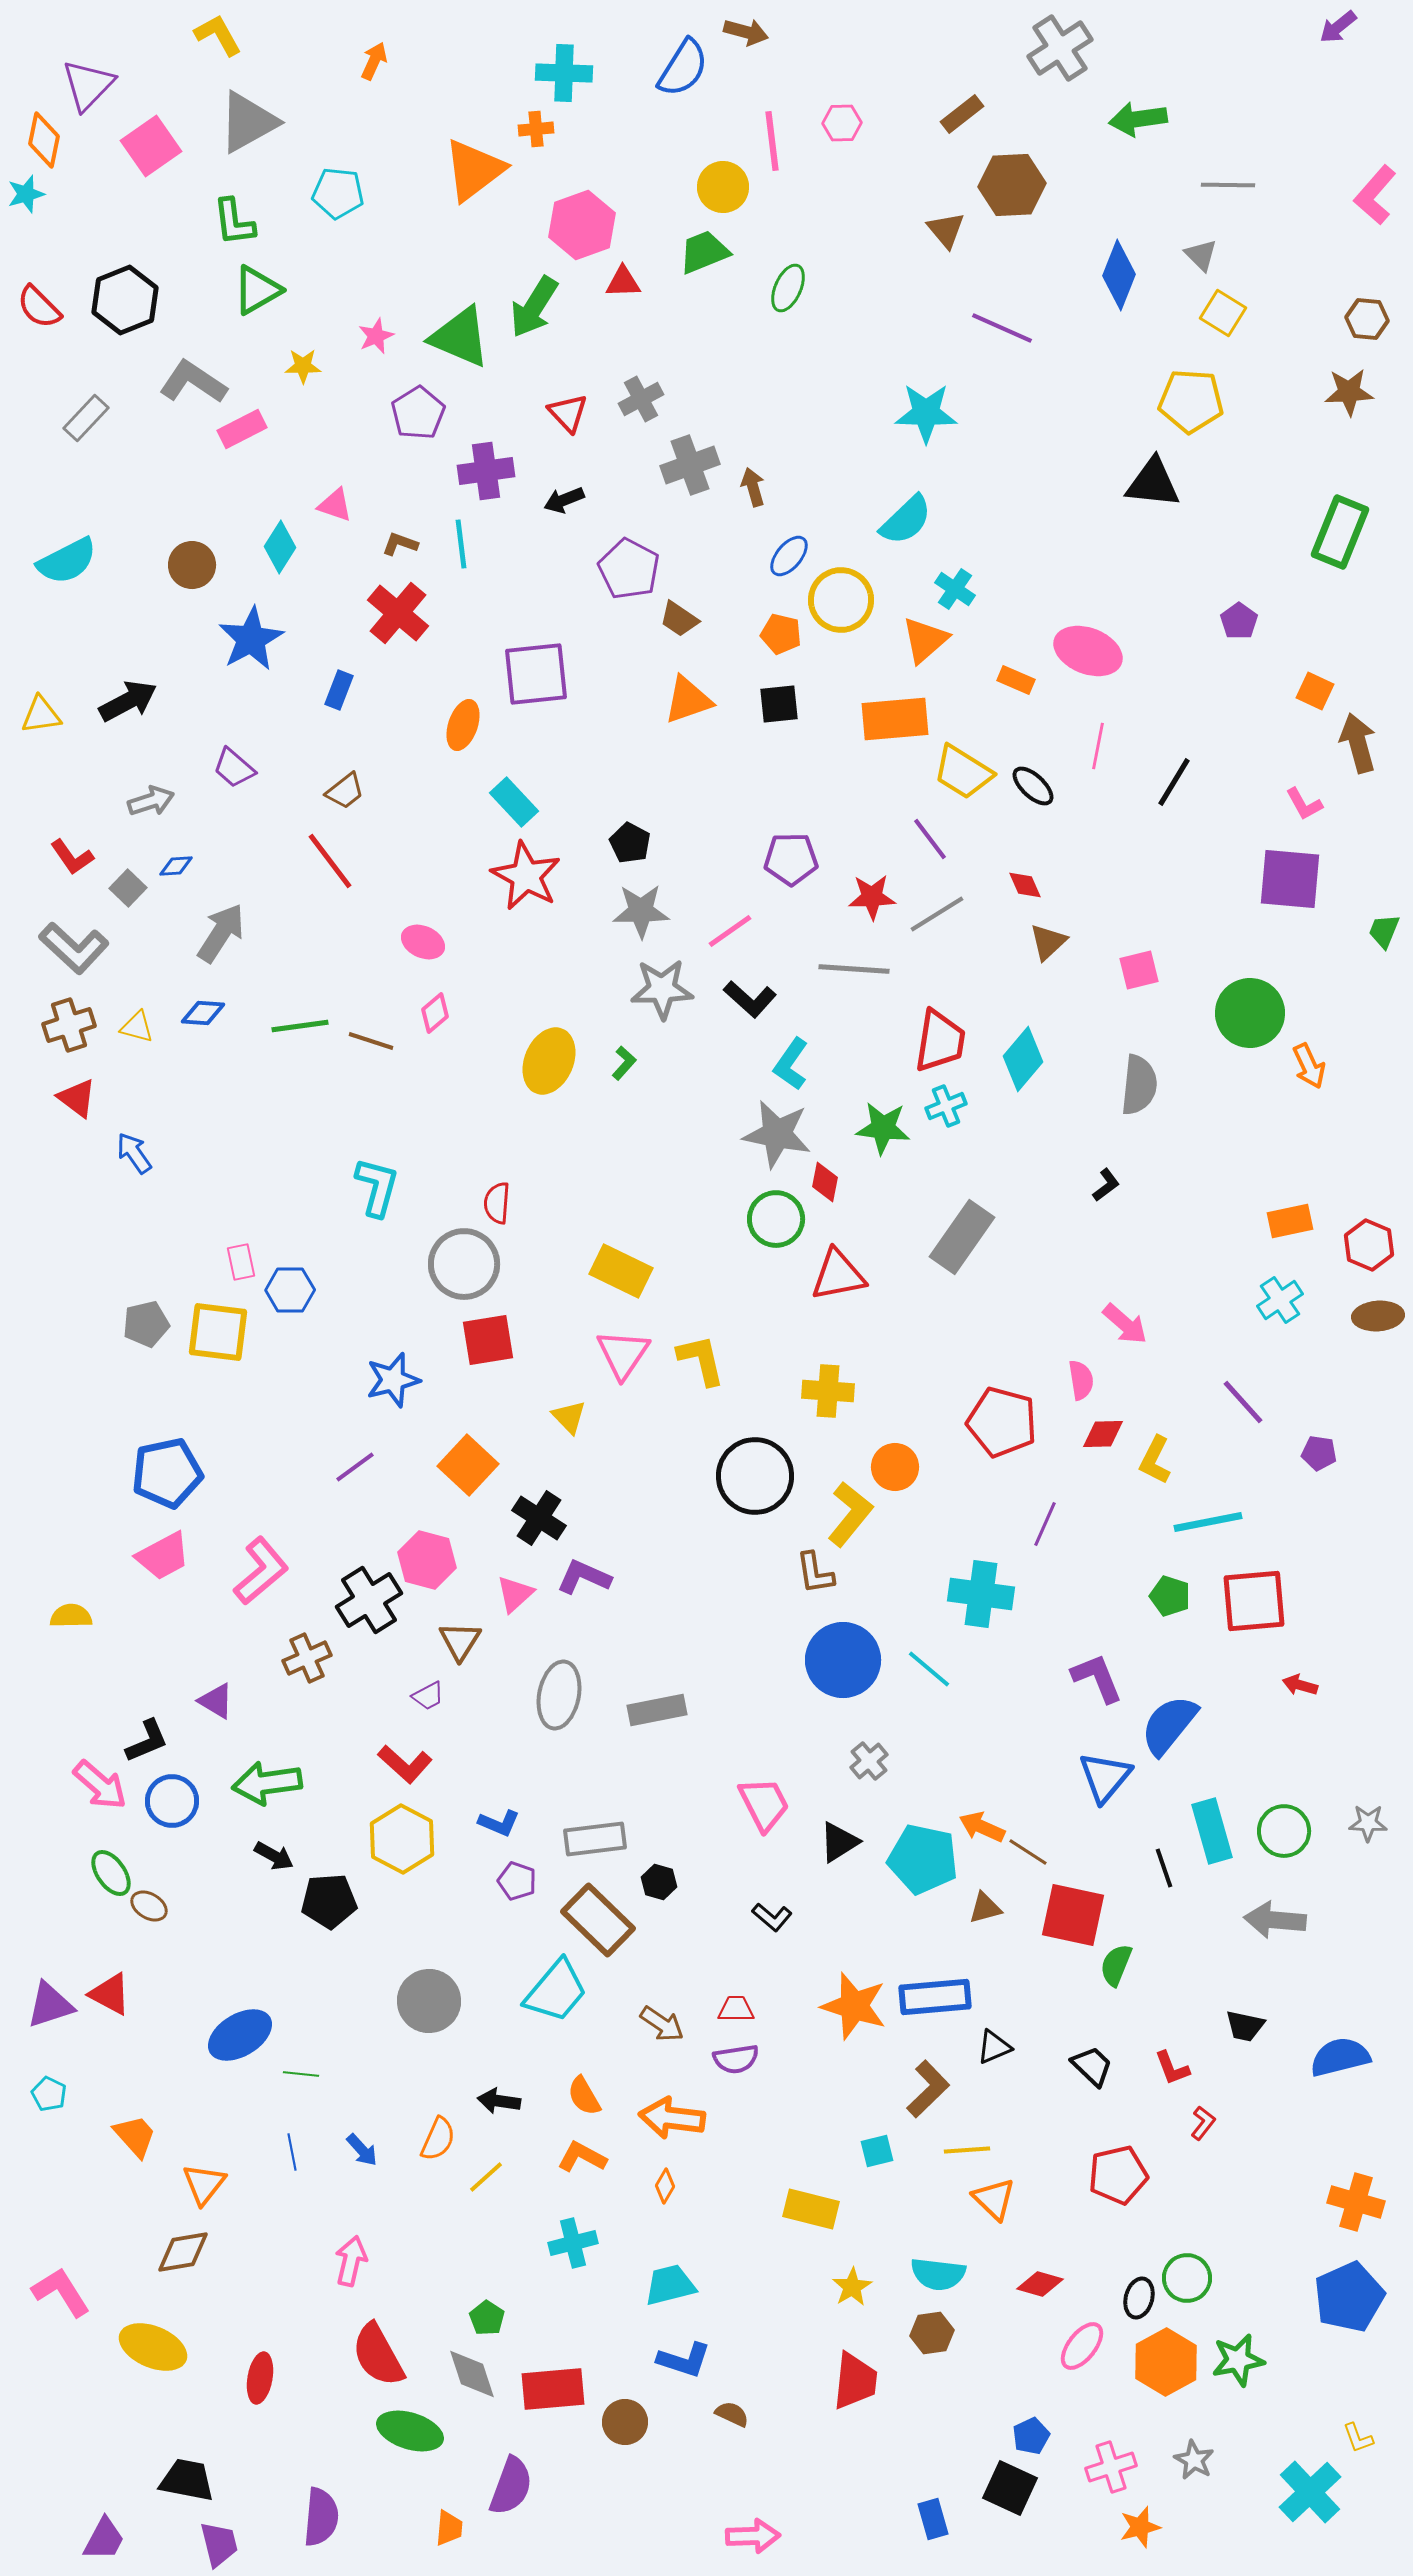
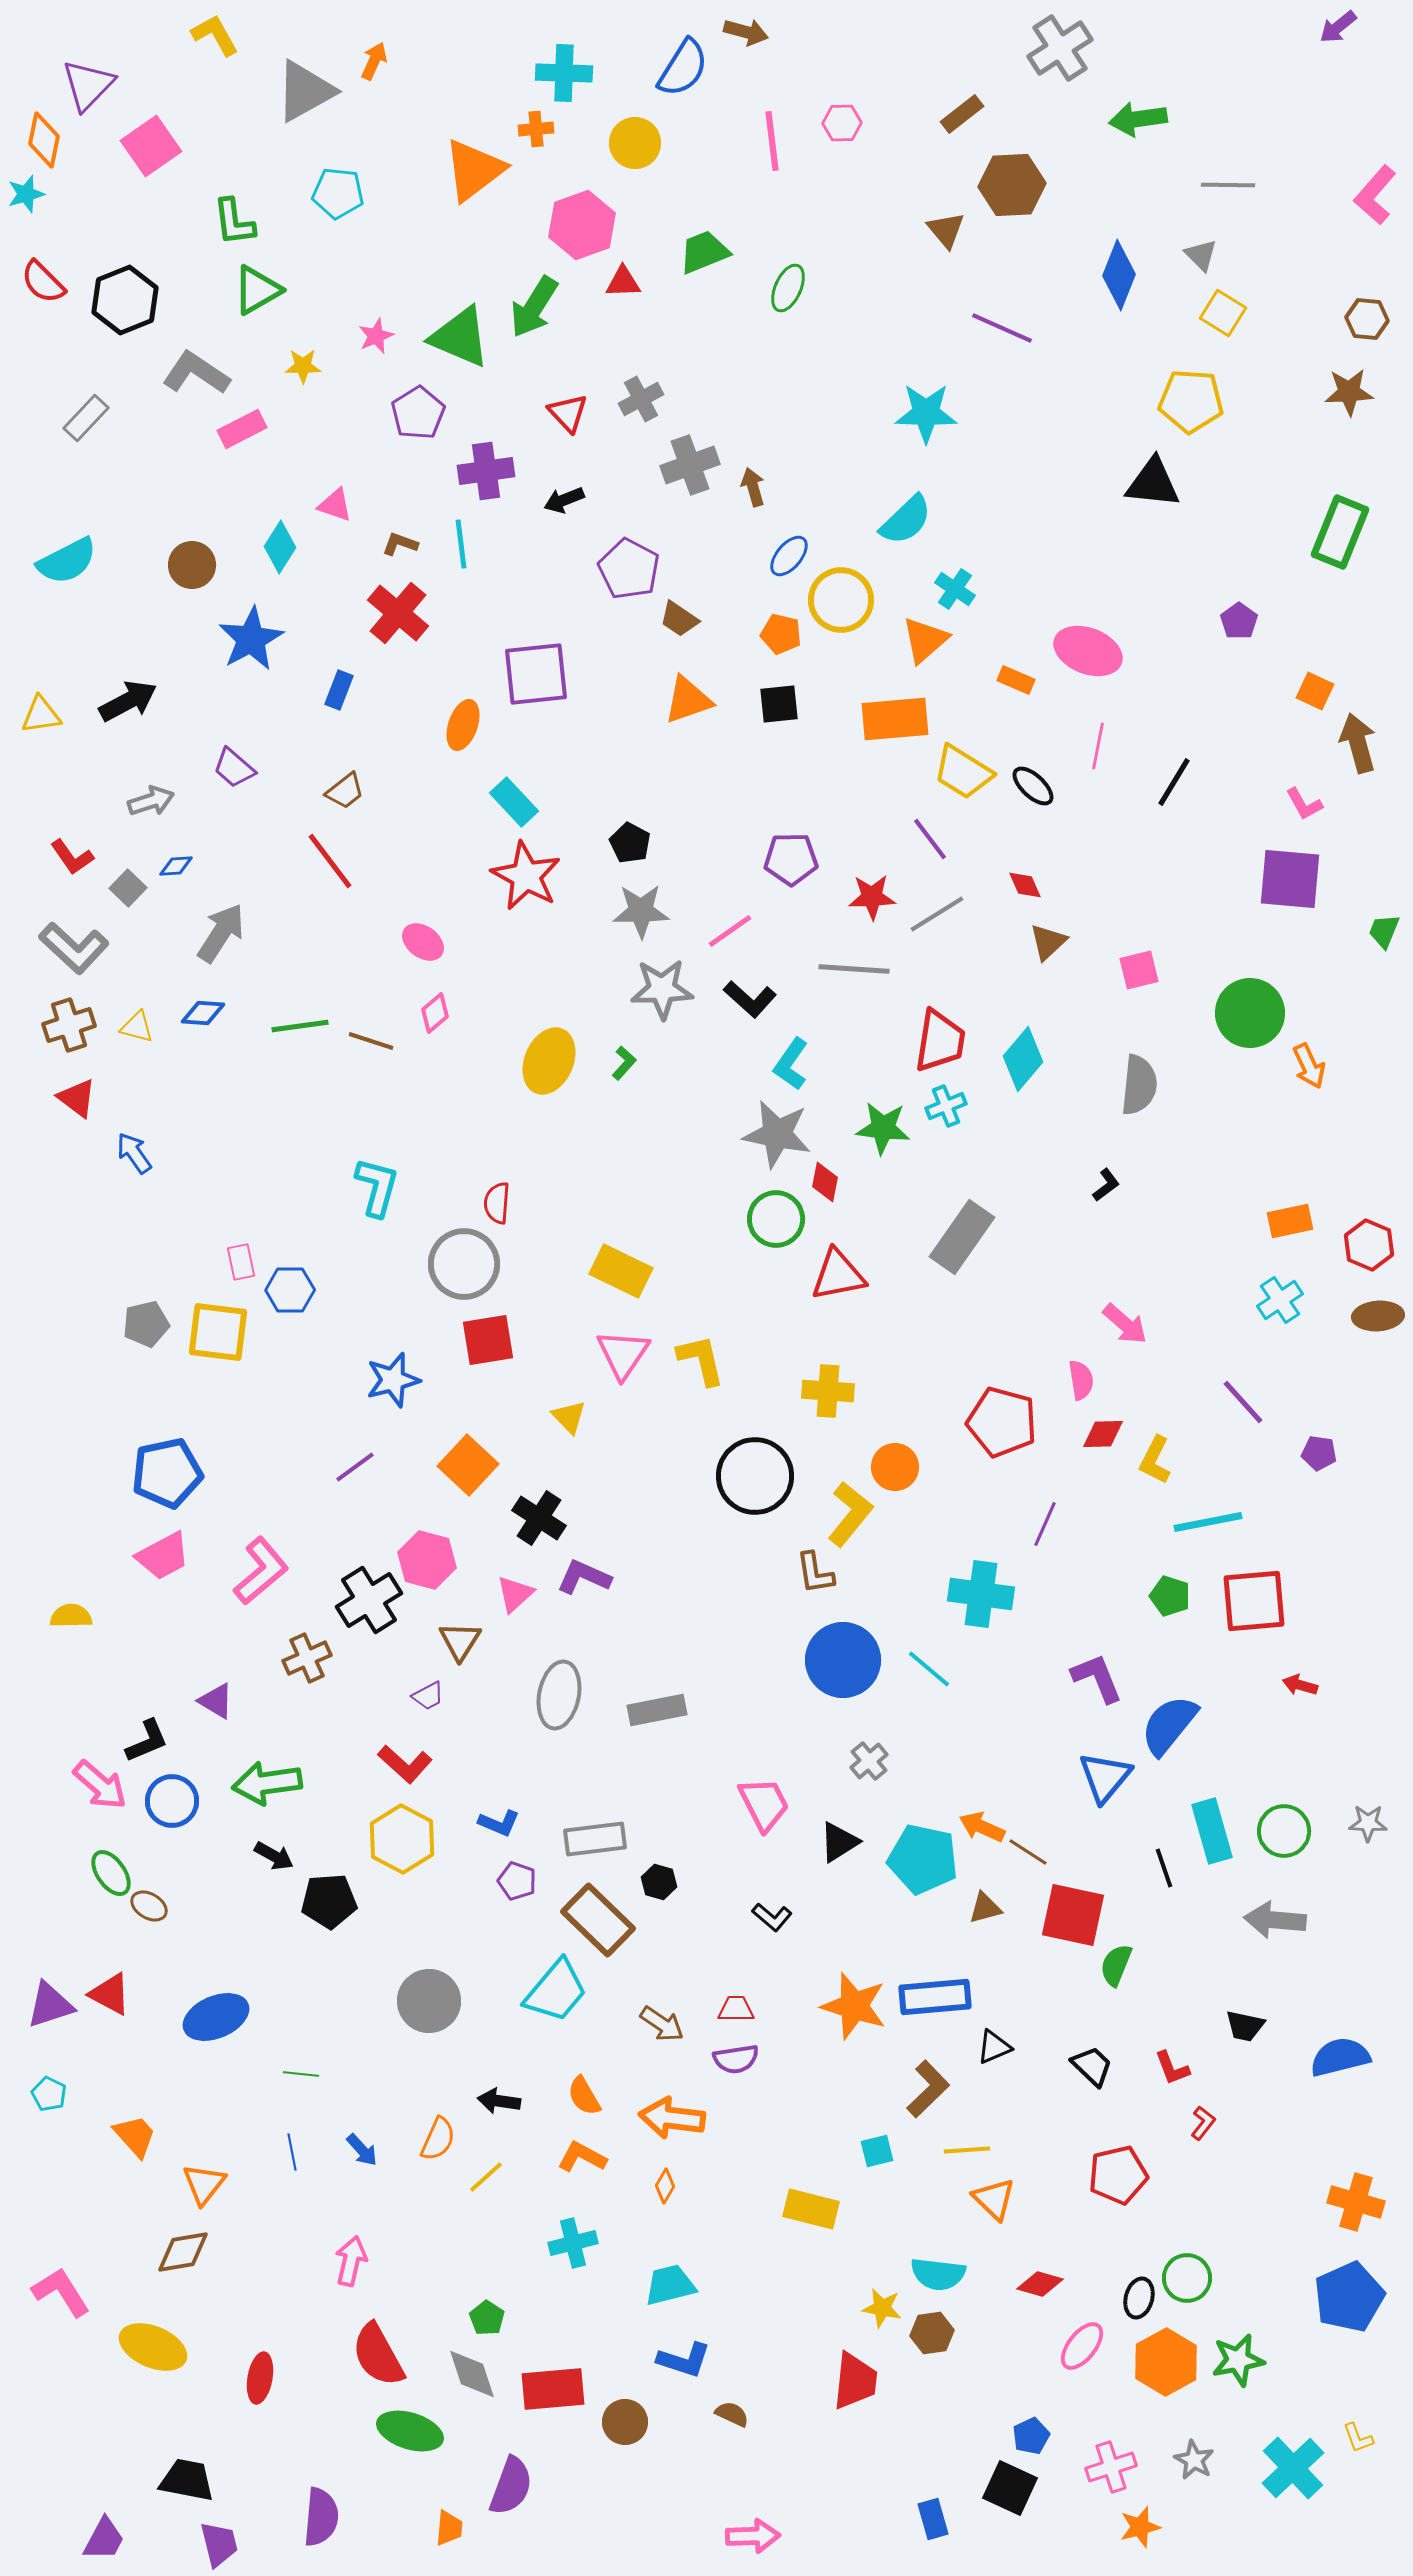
yellow L-shape at (218, 35): moved 3 px left
gray triangle at (248, 122): moved 57 px right, 31 px up
yellow circle at (723, 187): moved 88 px left, 44 px up
red semicircle at (39, 307): moved 4 px right, 25 px up
gray L-shape at (193, 382): moved 3 px right, 9 px up
pink ellipse at (423, 942): rotated 12 degrees clockwise
blue ellipse at (240, 2035): moved 24 px left, 18 px up; rotated 8 degrees clockwise
yellow star at (852, 2287): moved 30 px right, 21 px down; rotated 30 degrees counterclockwise
cyan cross at (1310, 2492): moved 17 px left, 24 px up
